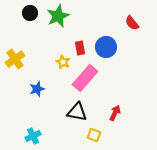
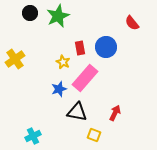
blue star: moved 22 px right
